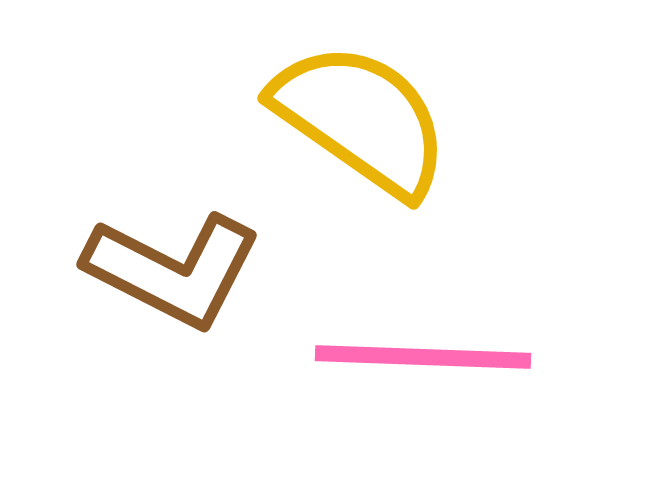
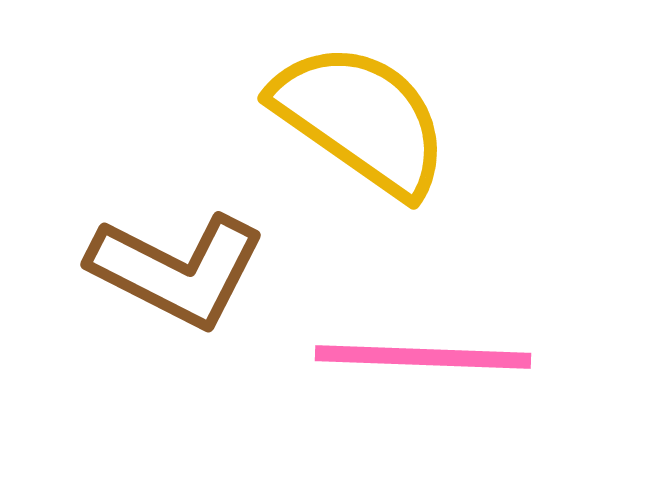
brown L-shape: moved 4 px right
